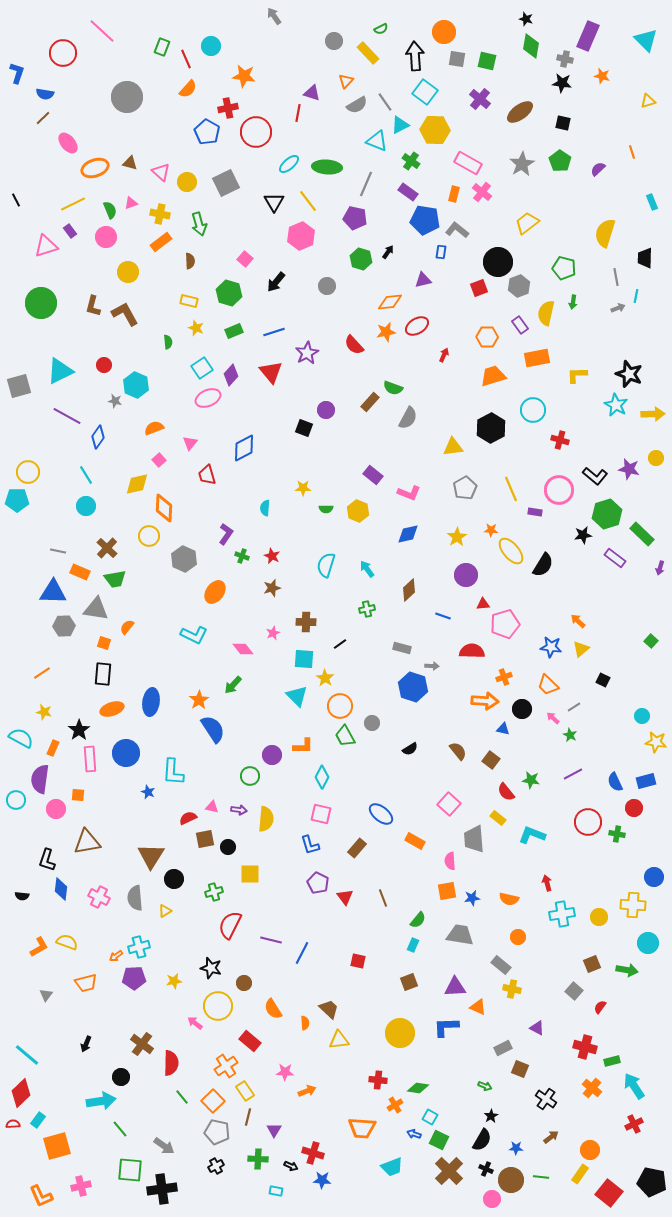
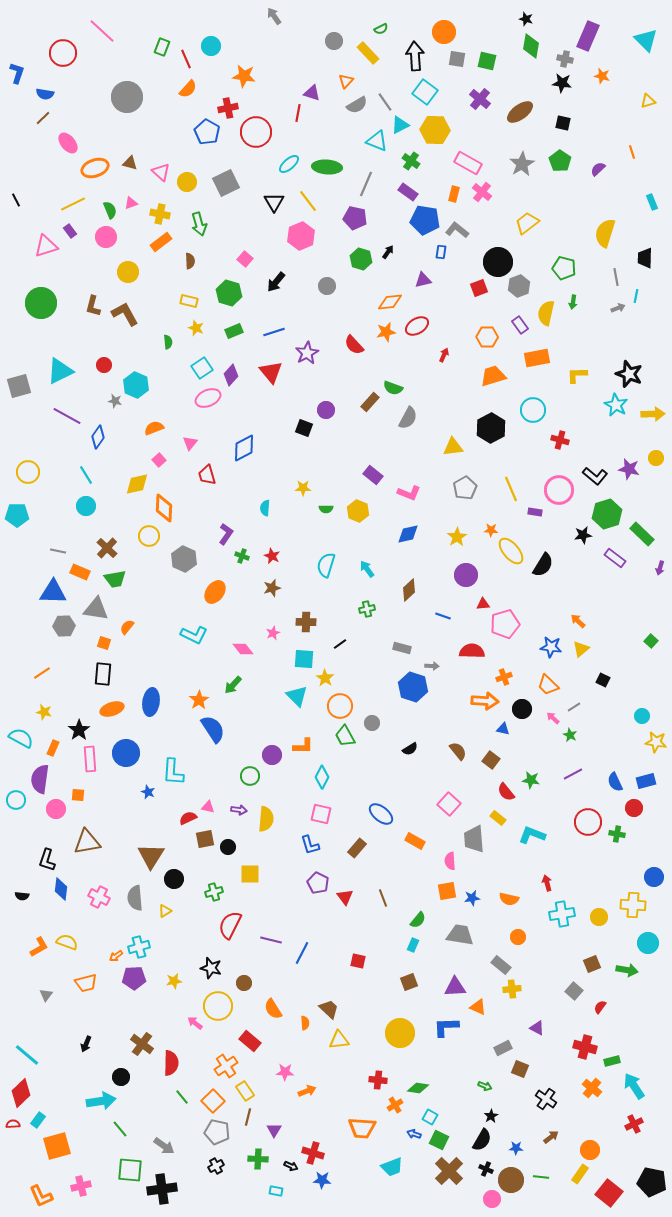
cyan pentagon at (17, 500): moved 15 px down
pink triangle at (212, 807): moved 4 px left
yellow cross at (512, 989): rotated 18 degrees counterclockwise
